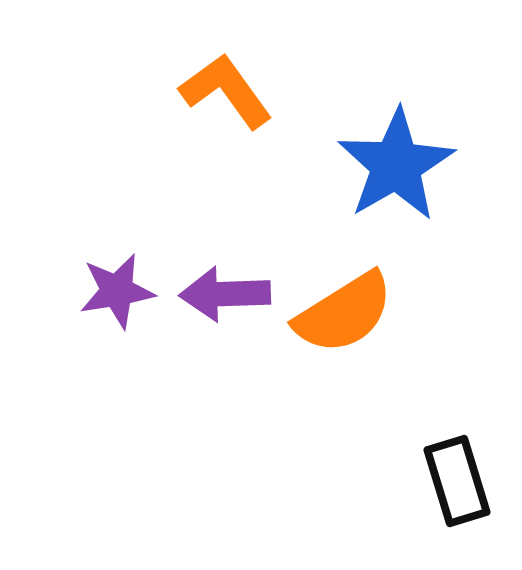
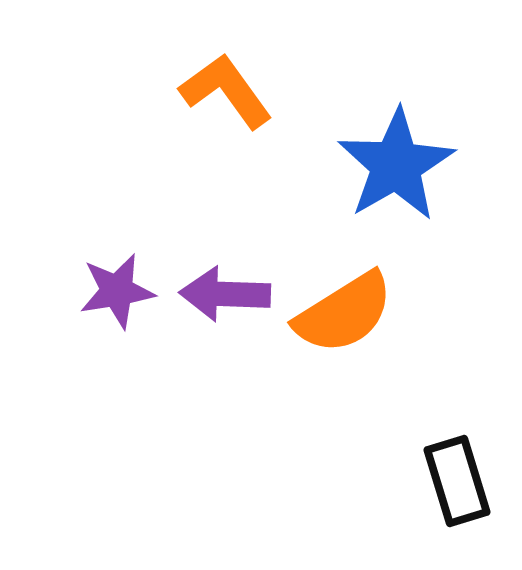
purple arrow: rotated 4 degrees clockwise
